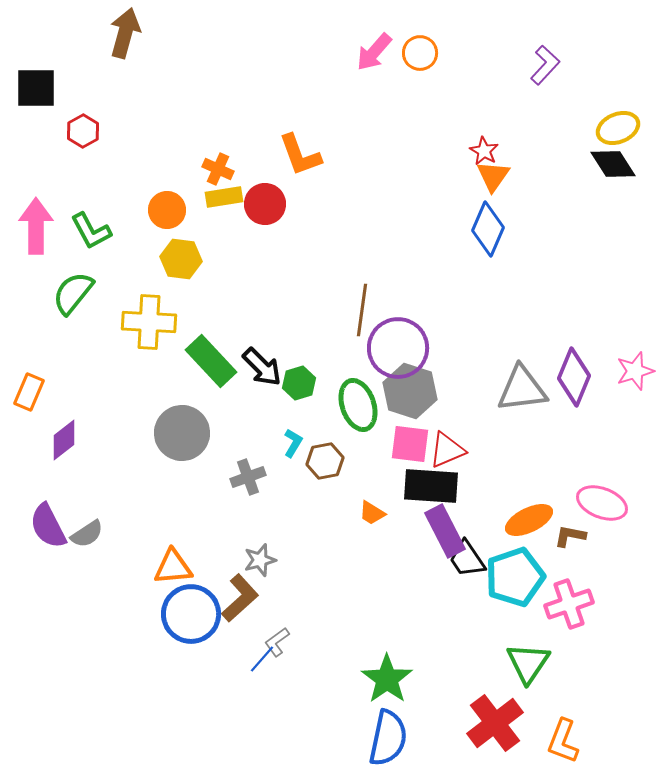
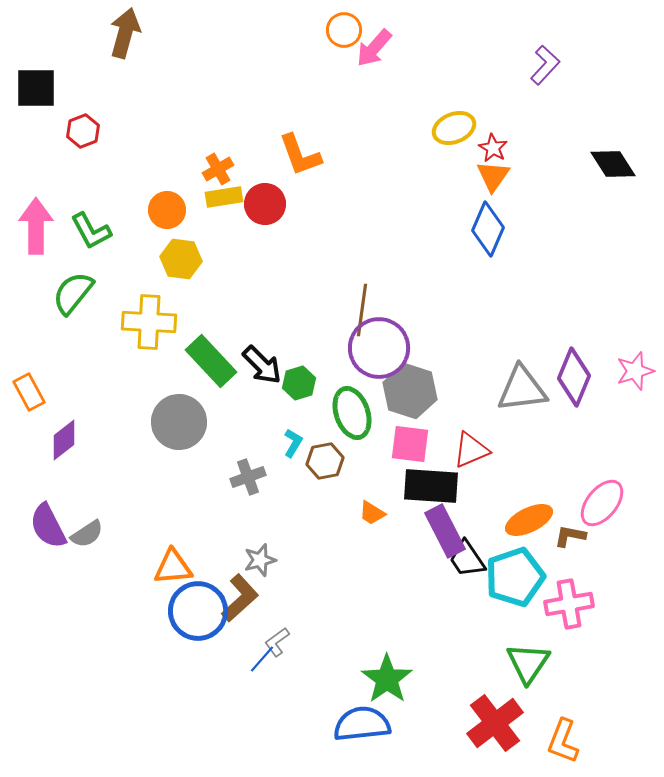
pink arrow at (374, 52): moved 4 px up
orange circle at (420, 53): moved 76 px left, 23 px up
yellow ellipse at (618, 128): moved 164 px left
red hexagon at (83, 131): rotated 8 degrees clockwise
red star at (484, 151): moved 9 px right, 3 px up
orange cross at (218, 169): rotated 36 degrees clockwise
purple circle at (398, 348): moved 19 px left
black arrow at (262, 367): moved 2 px up
orange rectangle at (29, 392): rotated 51 degrees counterclockwise
green ellipse at (358, 405): moved 6 px left, 8 px down
gray circle at (182, 433): moved 3 px left, 11 px up
red triangle at (447, 450): moved 24 px right
pink ellipse at (602, 503): rotated 72 degrees counterclockwise
pink cross at (569, 604): rotated 9 degrees clockwise
blue circle at (191, 614): moved 7 px right, 3 px up
blue semicircle at (388, 738): moved 26 px left, 14 px up; rotated 108 degrees counterclockwise
